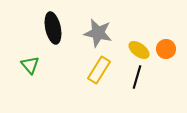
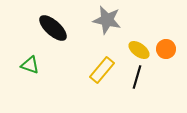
black ellipse: rotated 36 degrees counterclockwise
gray star: moved 9 px right, 13 px up
green triangle: rotated 30 degrees counterclockwise
yellow rectangle: moved 3 px right; rotated 8 degrees clockwise
